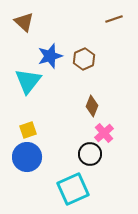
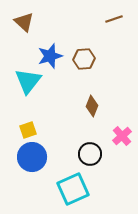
brown hexagon: rotated 20 degrees clockwise
pink cross: moved 18 px right, 3 px down
blue circle: moved 5 px right
